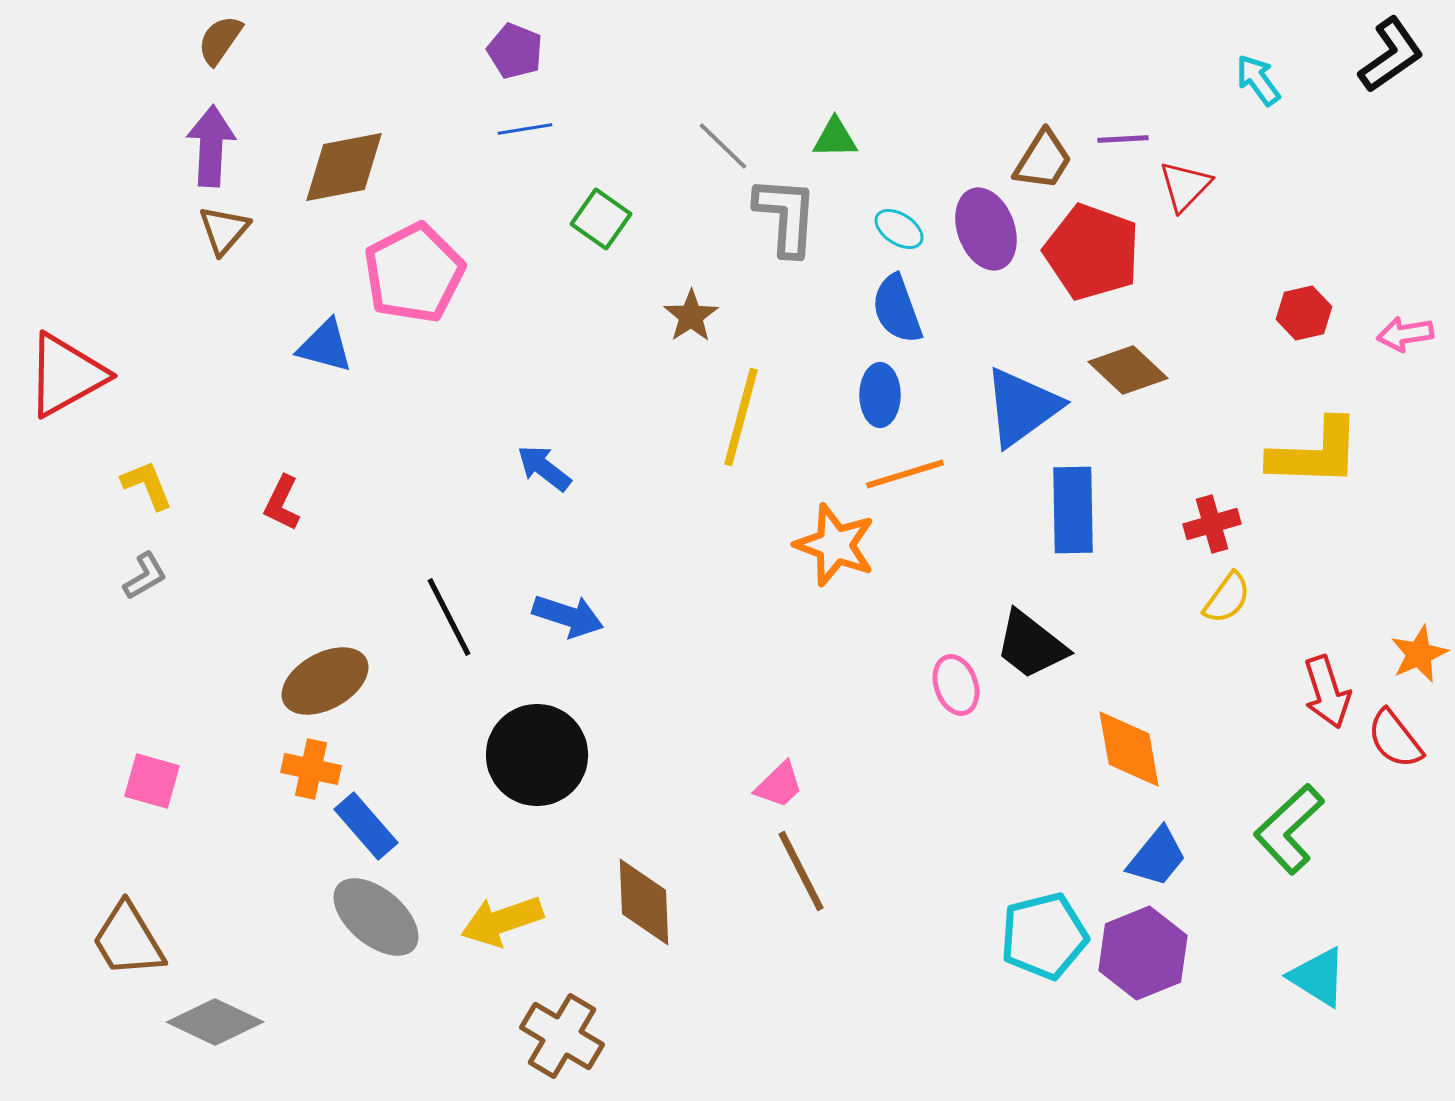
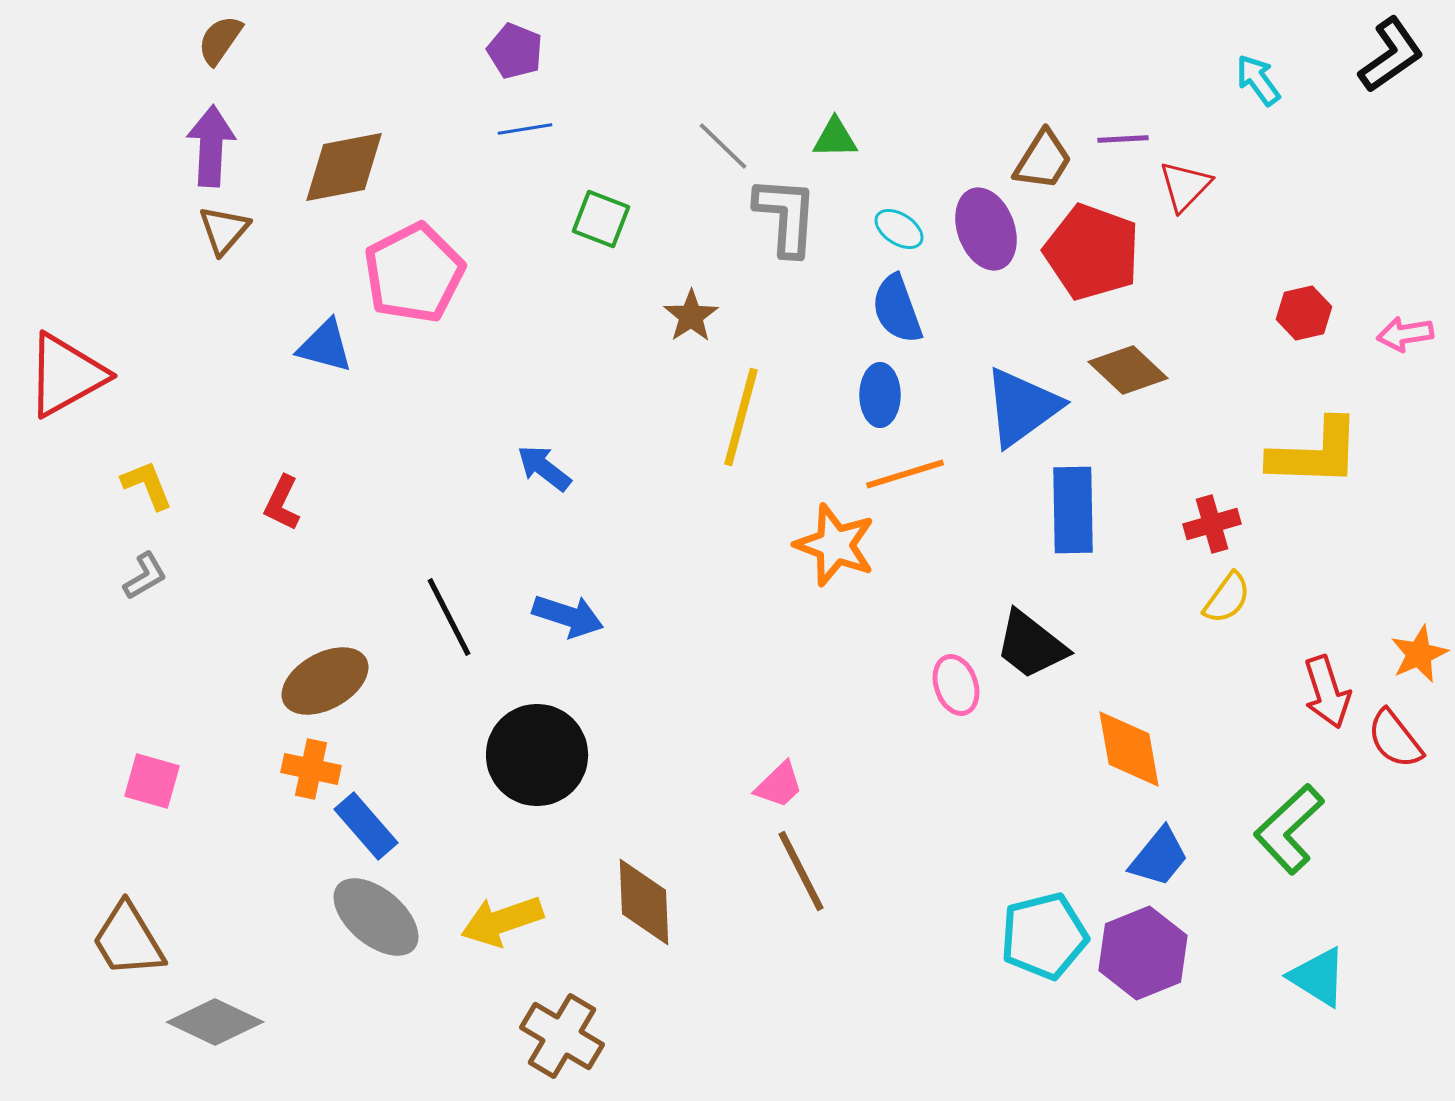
green square at (601, 219): rotated 14 degrees counterclockwise
blue trapezoid at (1157, 857): moved 2 px right
